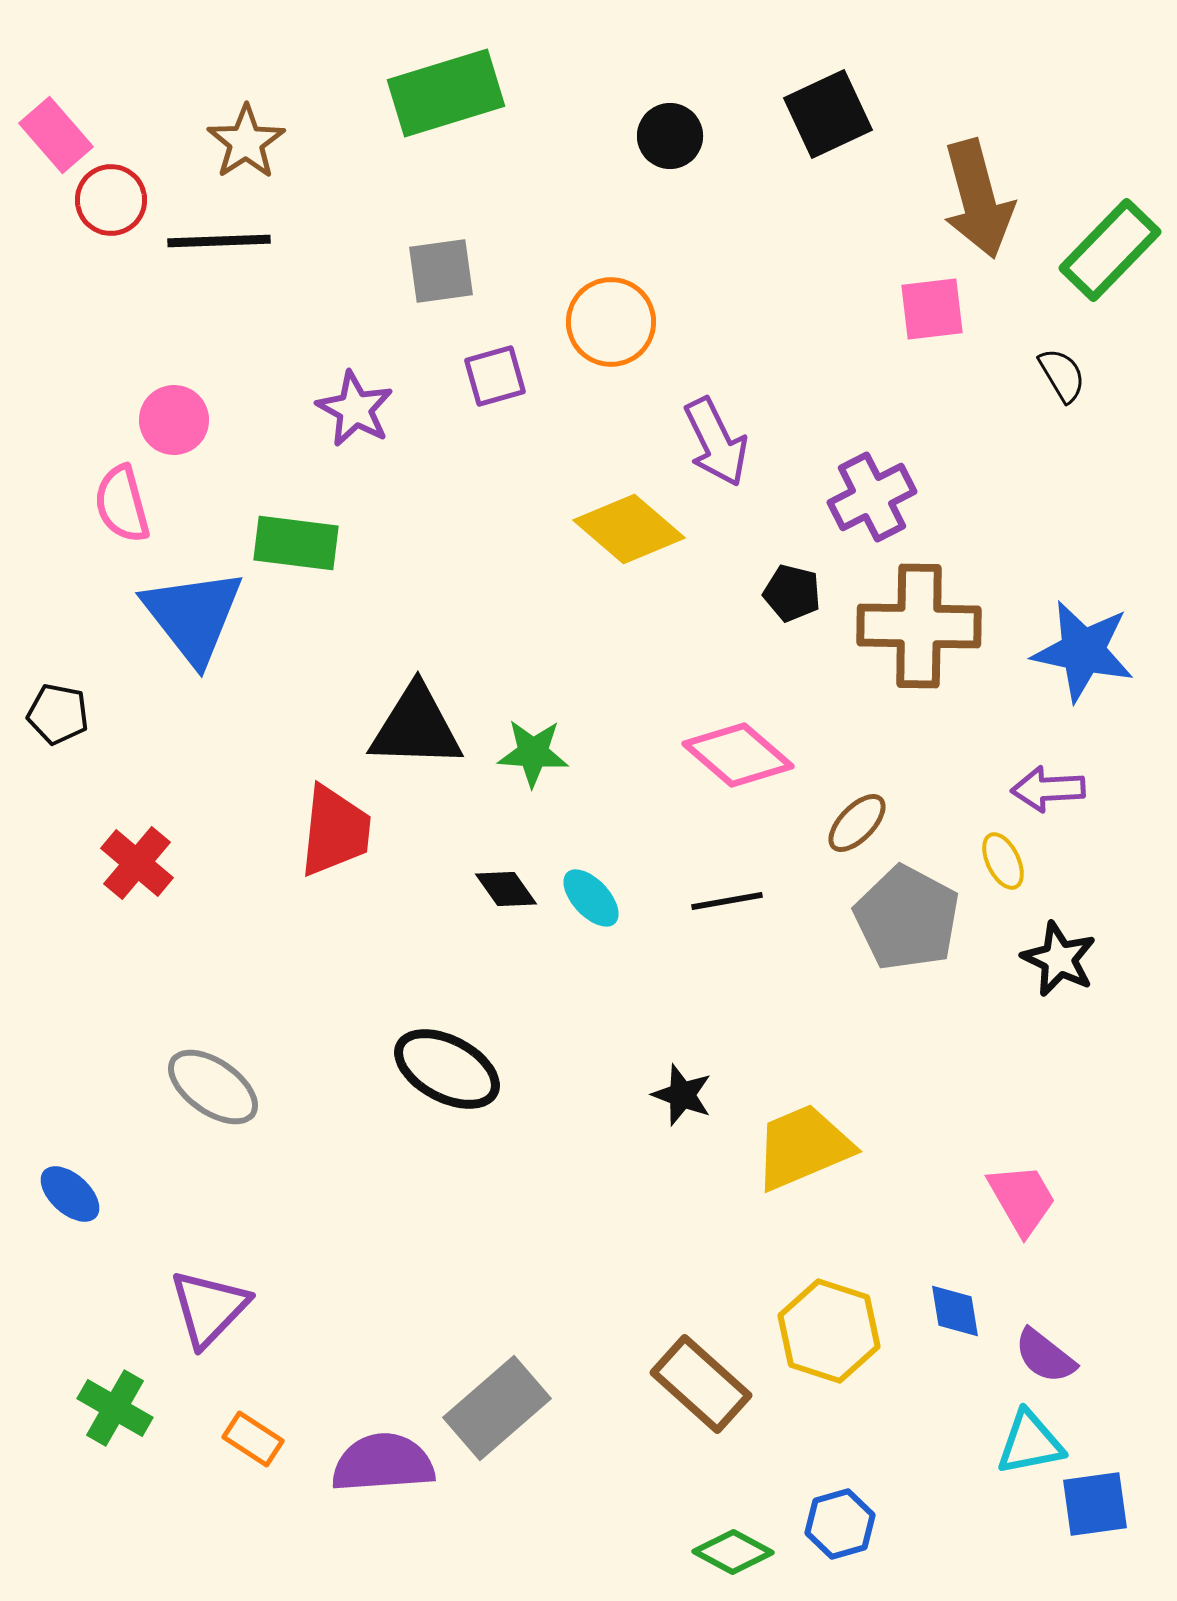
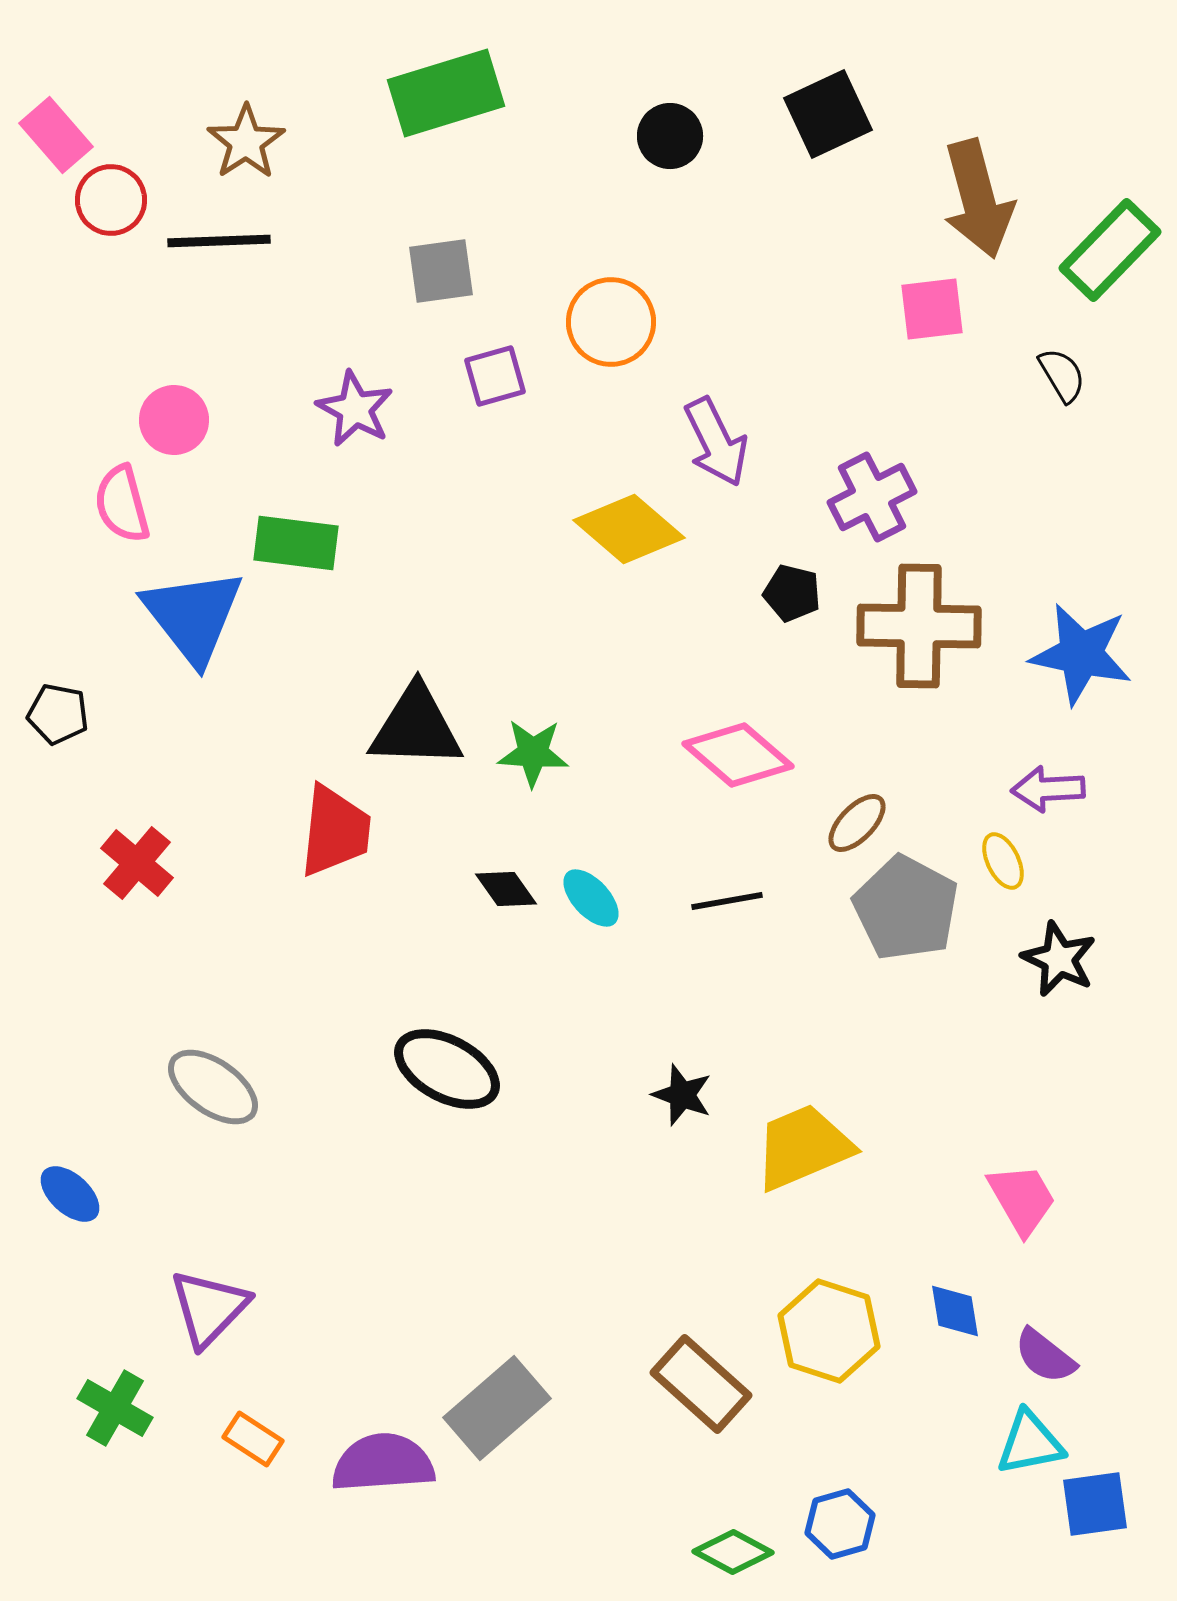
blue star at (1083, 651): moved 2 px left, 3 px down
gray pentagon at (907, 918): moved 1 px left, 10 px up
